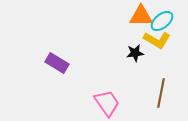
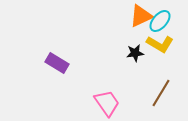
orange triangle: rotated 25 degrees counterclockwise
cyan ellipse: moved 2 px left; rotated 10 degrees counterclockwise
yellow L-shape: moved 3 px right, 4 px down
brown line: rotated 20 degrees clockwise
